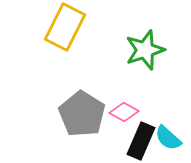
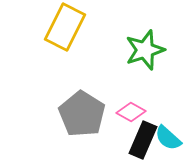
pink diamond: moved 7 px right
black rectangle: moved 2 px right, 1 px up
